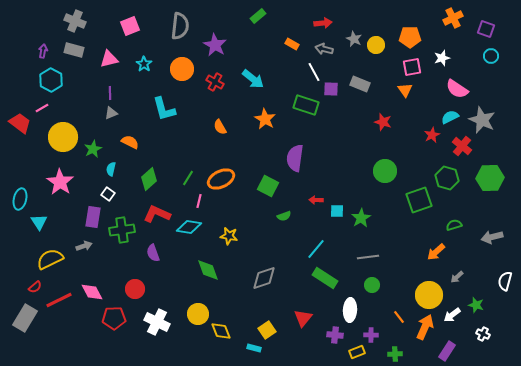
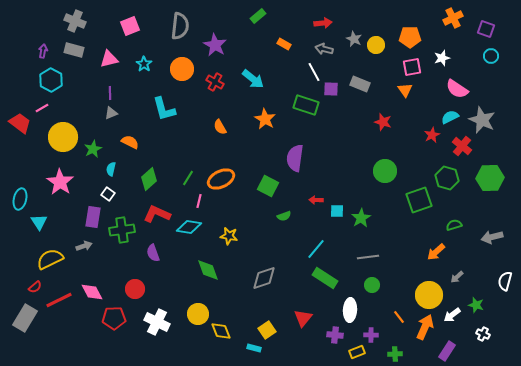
orange rectangle at (292, 44): moved 8 px left
